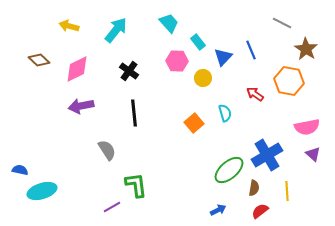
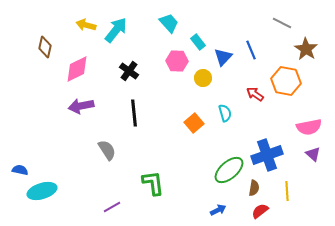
yellow arrow: moved 17 px right, 1 px up
brown diamond: moved 6 px right, 13 px up; rotated 60 degrees clockwise
orange hexagon: moved 3 px left
pink semicircle: moved 2 px right
blue cross: rotated 12 degrees clockwise
green L-shape: moved 17 px right, 2 px up
